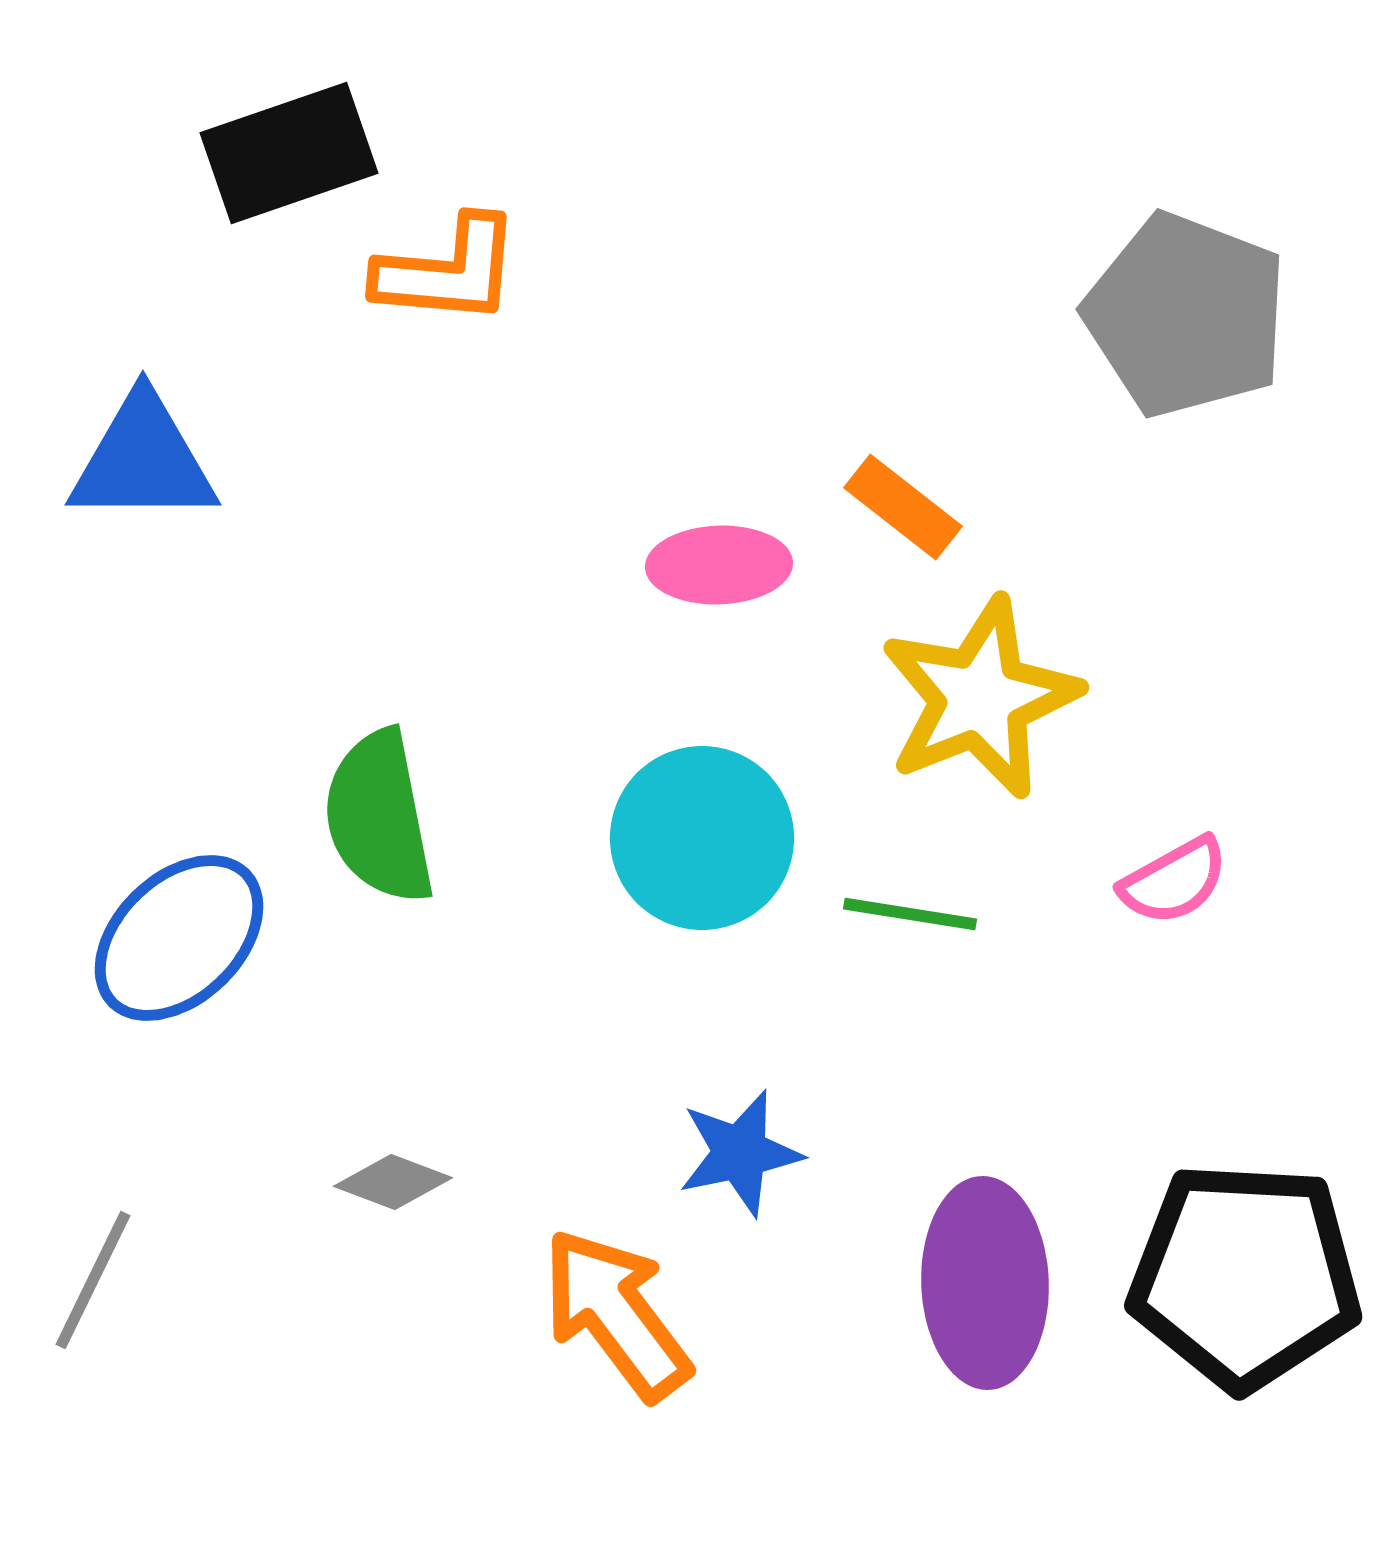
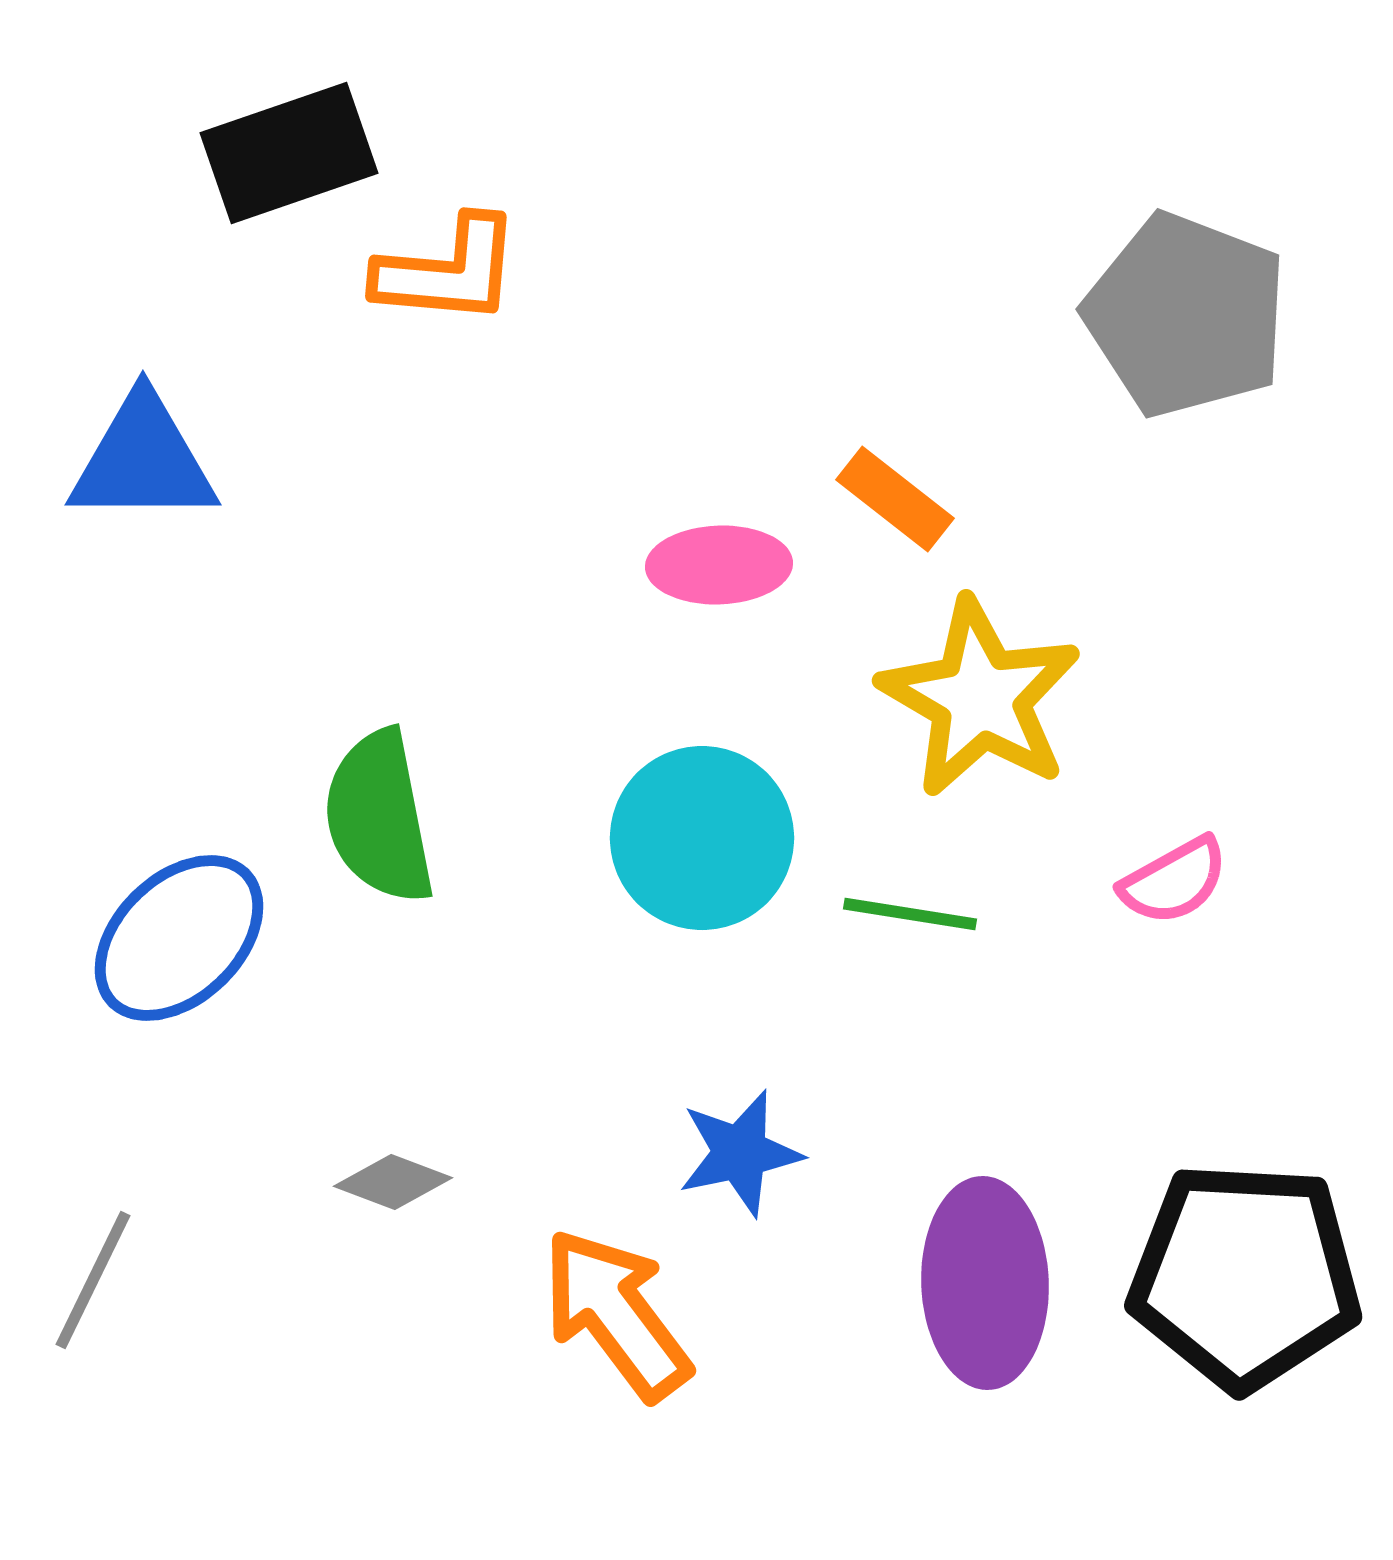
orange rectangle: moved 8 px left, 8 px up
yellow star: rotated 20 degrees counterclockwise
